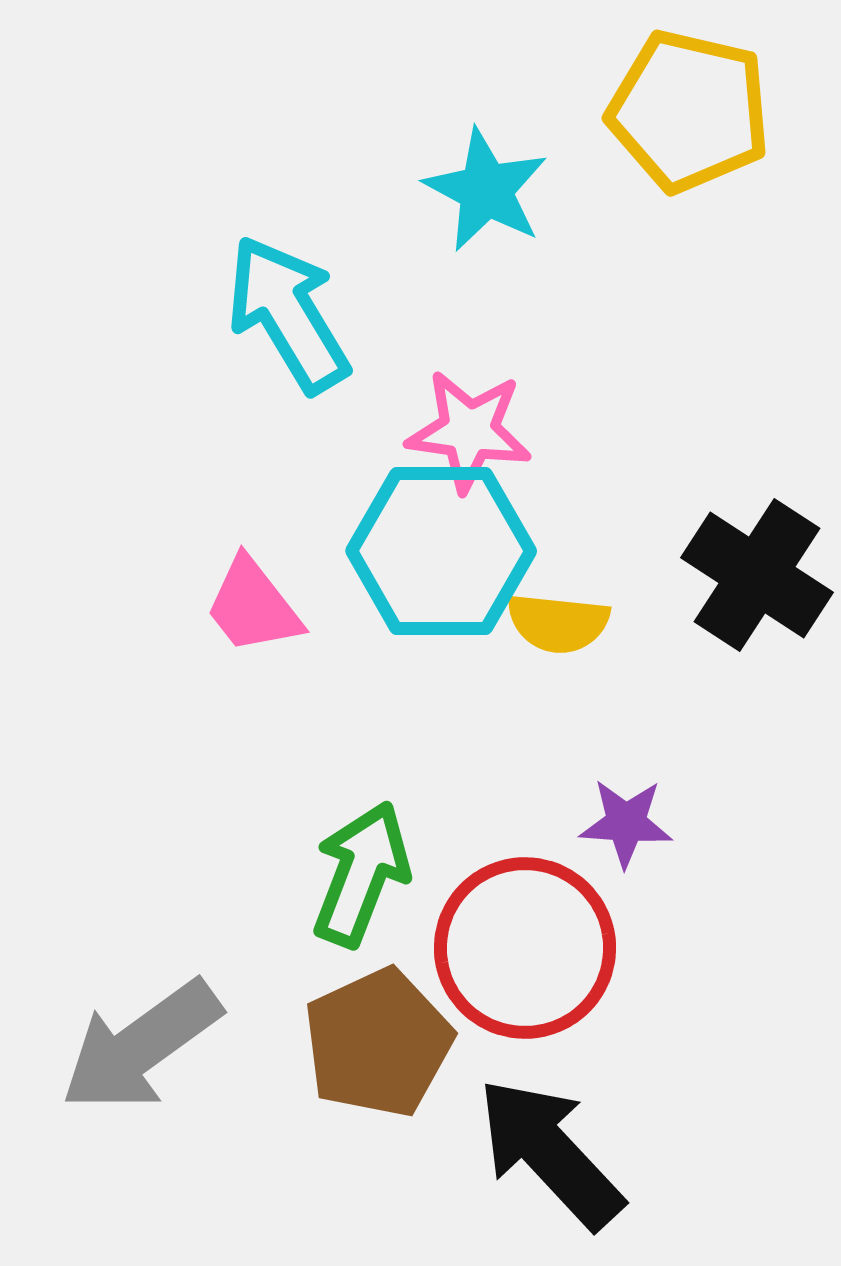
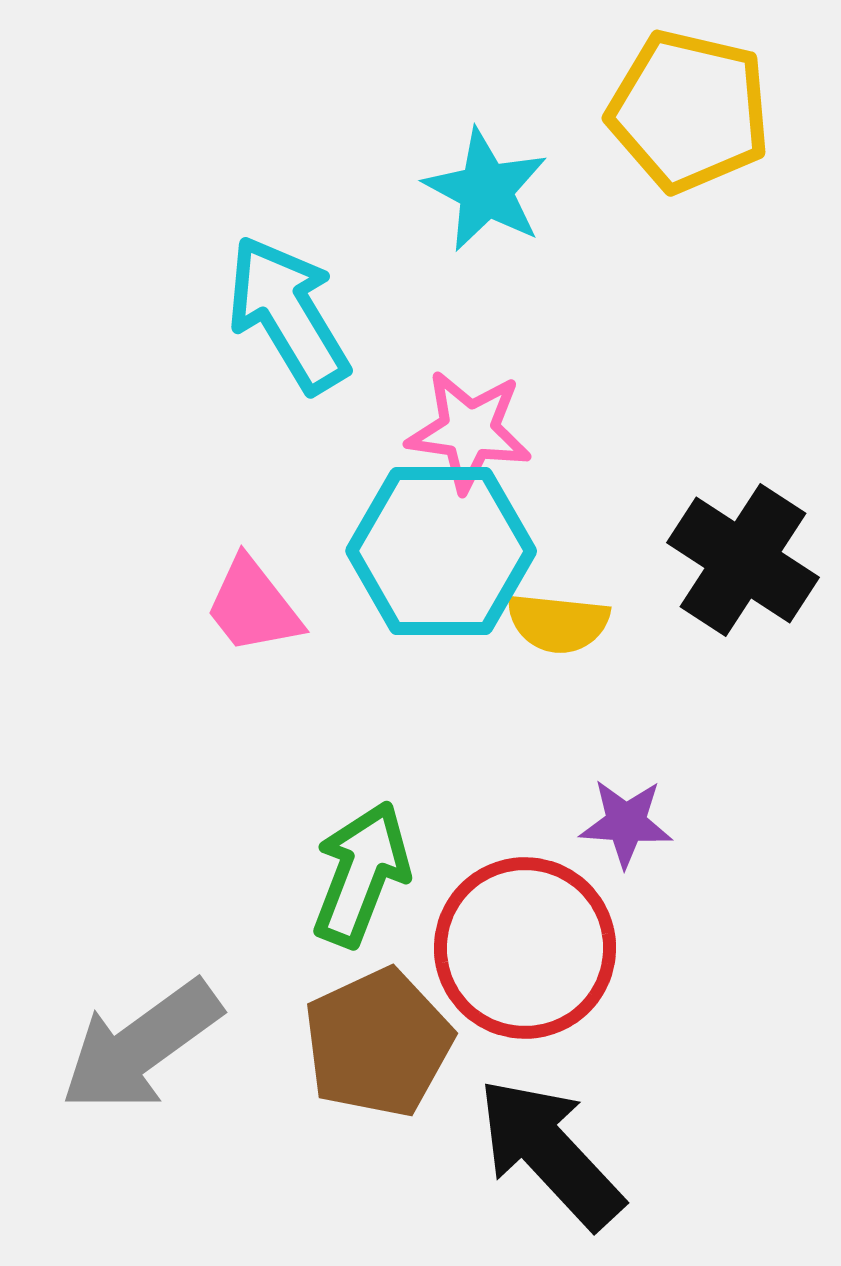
black cross: moved 14 px left, 15 px up
